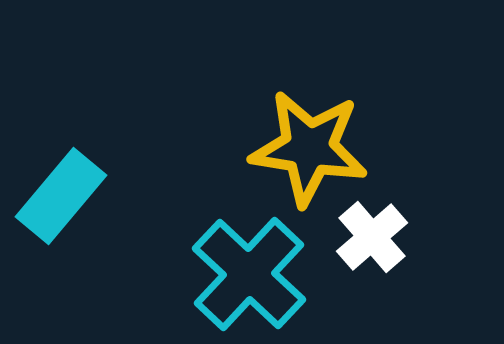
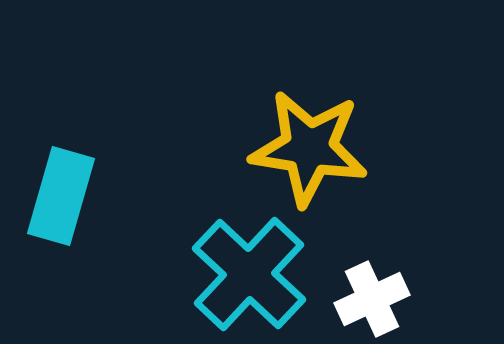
cyan rectangle: rotated 24 degrees counterclockwise
white cross: moved 62 px down; rotated 16 degrees clockwise
